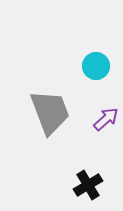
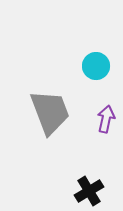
purple arrow: rotated 36 degrees counterclockwise
black cross: moved 1 px right, 6 px down
